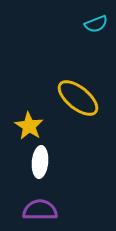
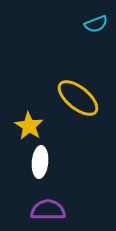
purple semicircle: moved 8 px right
